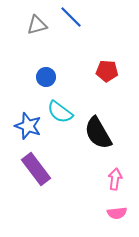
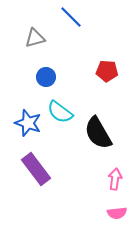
gray triangle: moved 2 px left, 13 px down
blue star: moved 3 px up
